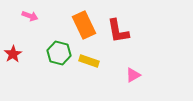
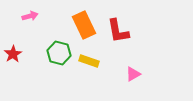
pink arrow: rotated 35 degrees counterclockwise
pink triangle: moved 1 px up
